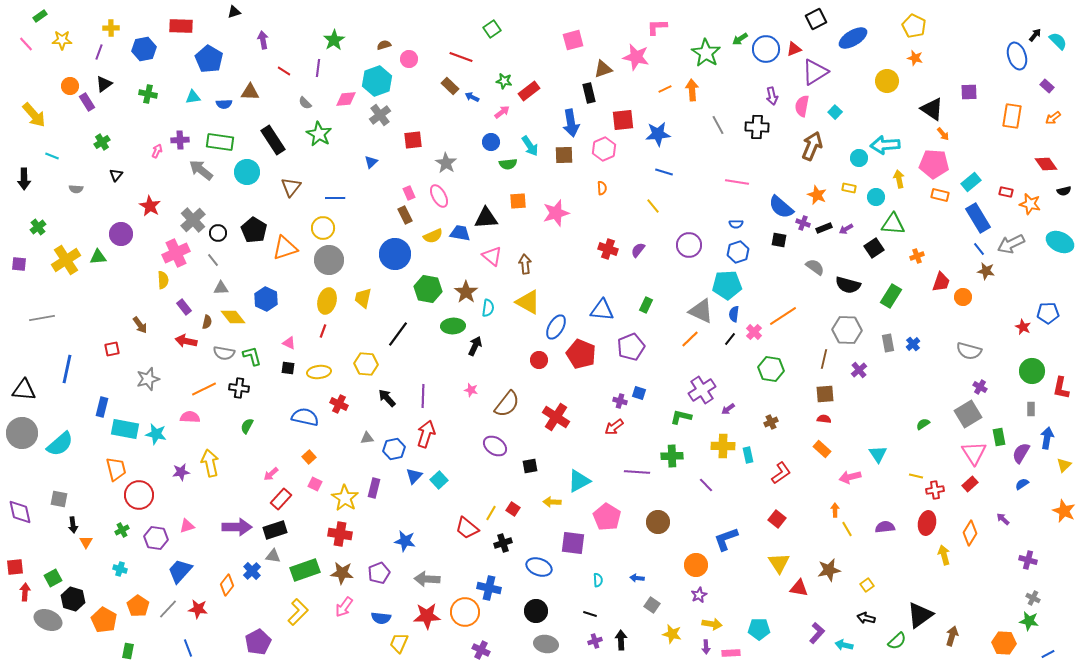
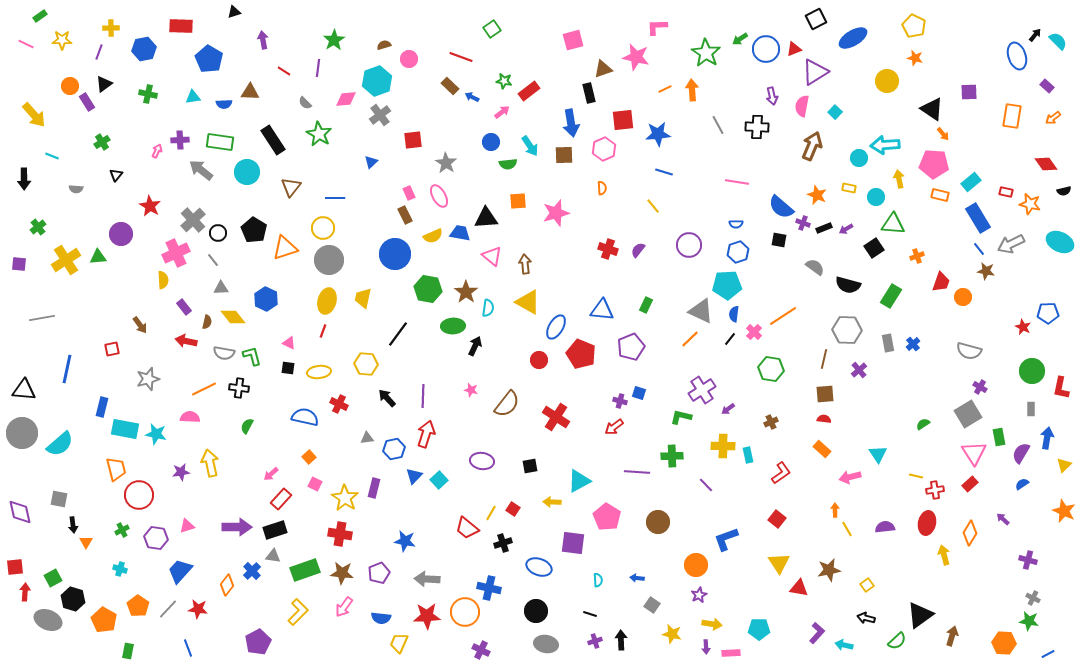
pink line at (26, 44): rotated 21 degrees counterclockwise
purple ellipse at (495, 446): moved 13 px left, 15 px down; rotated 25 degrees counterclockwise
